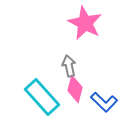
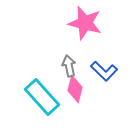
pink star: rotated 12 degrees counterclockwise
blue L-shape: moved 31 px up
